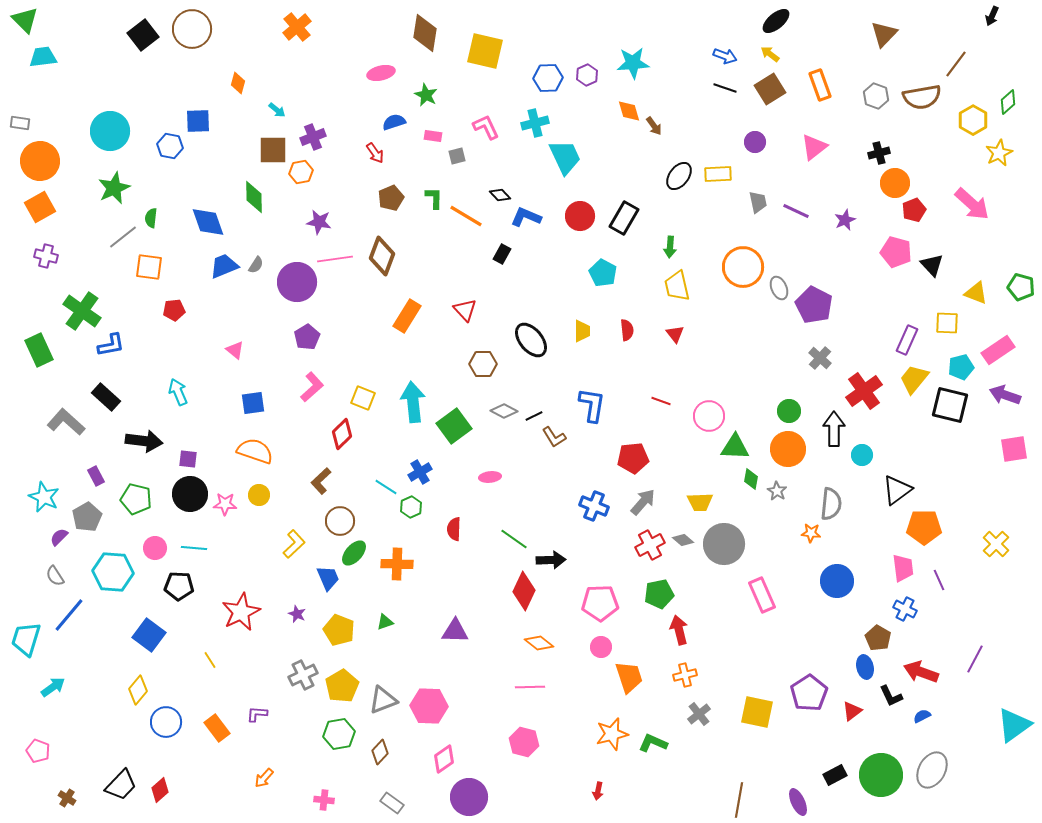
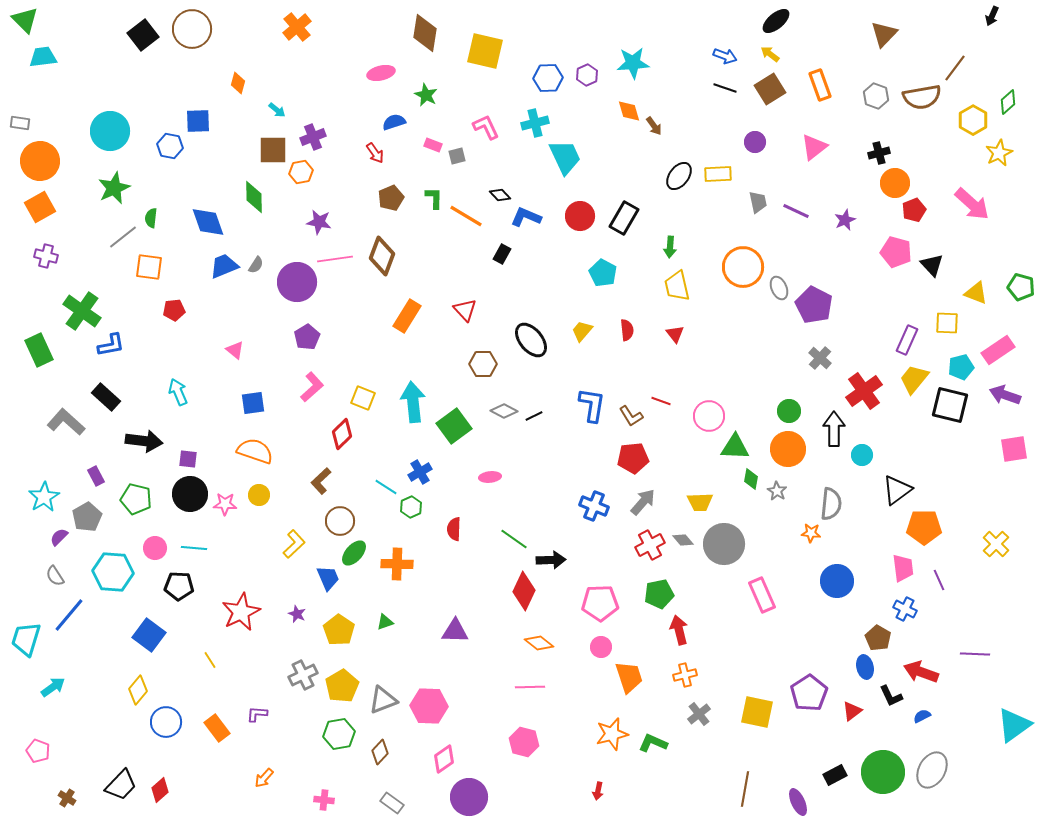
brown line at (956, 64): moved 1 px left, 4 px down
pink rectangle at (433, 136): moved 9 px down; rotated 12 degrees clockwise
yellow trapezoid at (582, 331): rotated 140 degrees counterclockwise
brown L-shape at (554, 437): moved 77 px right, 21 px up
cyan star at (44, 497): rotated 16 degrees clockwise
gray diamond at (683, 540): rotated 10 degrees clockwise
yellow pentagon at (339, 630): rotated 12 degrees clockwise
purple line at (975, 659): moved 5 px up; rotated 64 degrees clockwise
green circle at (881, 775): moved 2 px right, 3 px up
brown line at (739, 800): moved 6 px right, 11 px up
